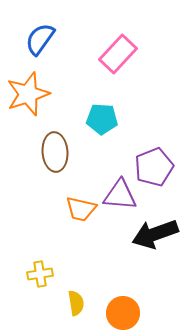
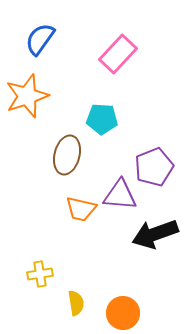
orange star: moved 1 px left, 2 px down
brown ellipse: moved 12 px right, 3 px down; rotated 18 degrees clockwise
